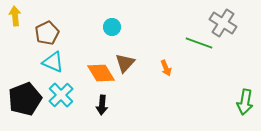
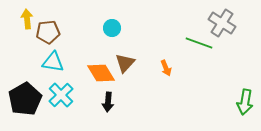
yellow arrow: moved 12 px right, 3 px down
gray cross: moved 1 px left
cyan circle: moved 1 px down
brown pentagon: moved 1 px right, 1 px up; rotated 20 degrees clockwise
cyan triangle: rotated 15 degrees counterclockwise
black pentagon: rotated 8 degrees counterclockwise
black arrow: moved 6 px right, 3 px up
